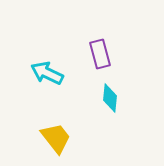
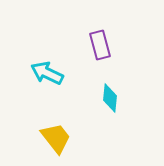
purple rectangle: moved 9 px up
